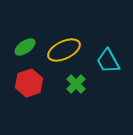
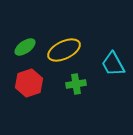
cyan trapezoid: moved 5 px right, 3 px down
green cross: rotated 36 degrees clockwise
